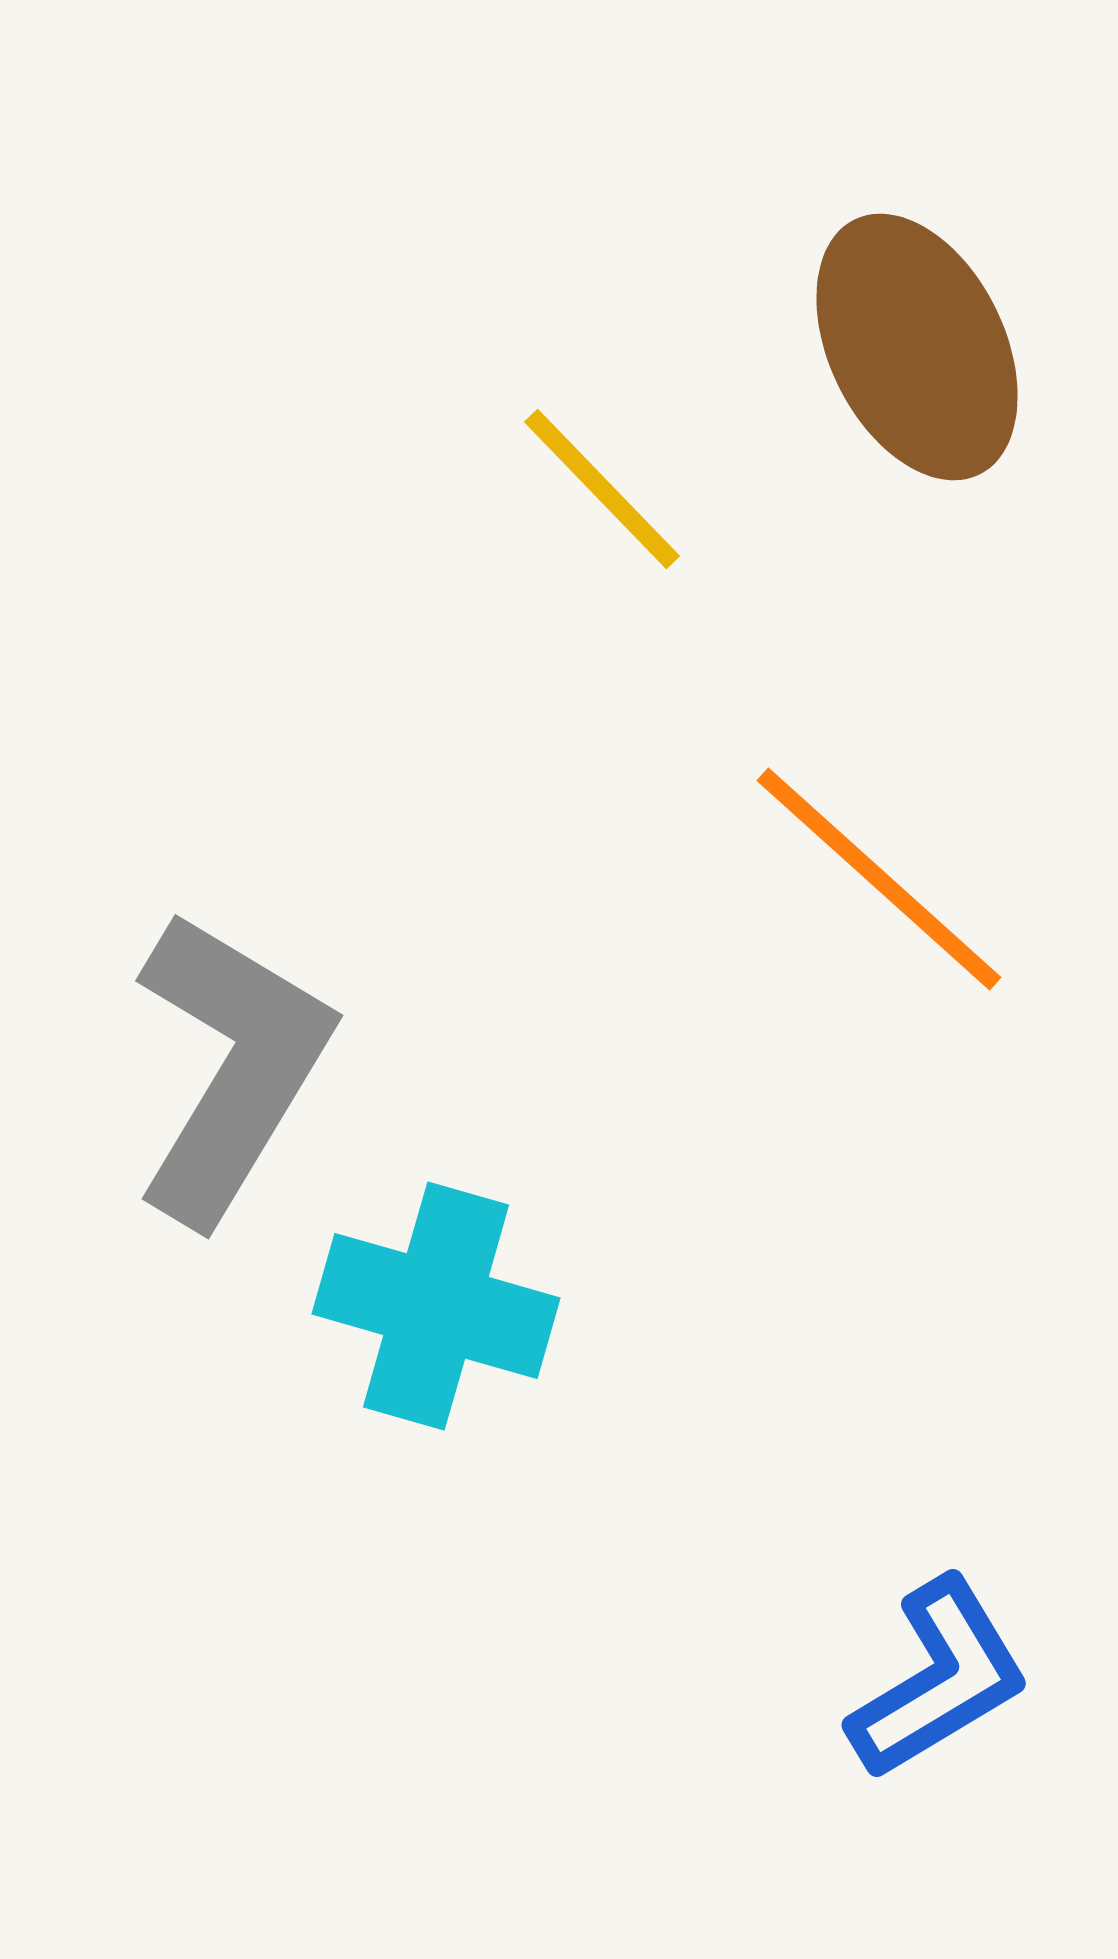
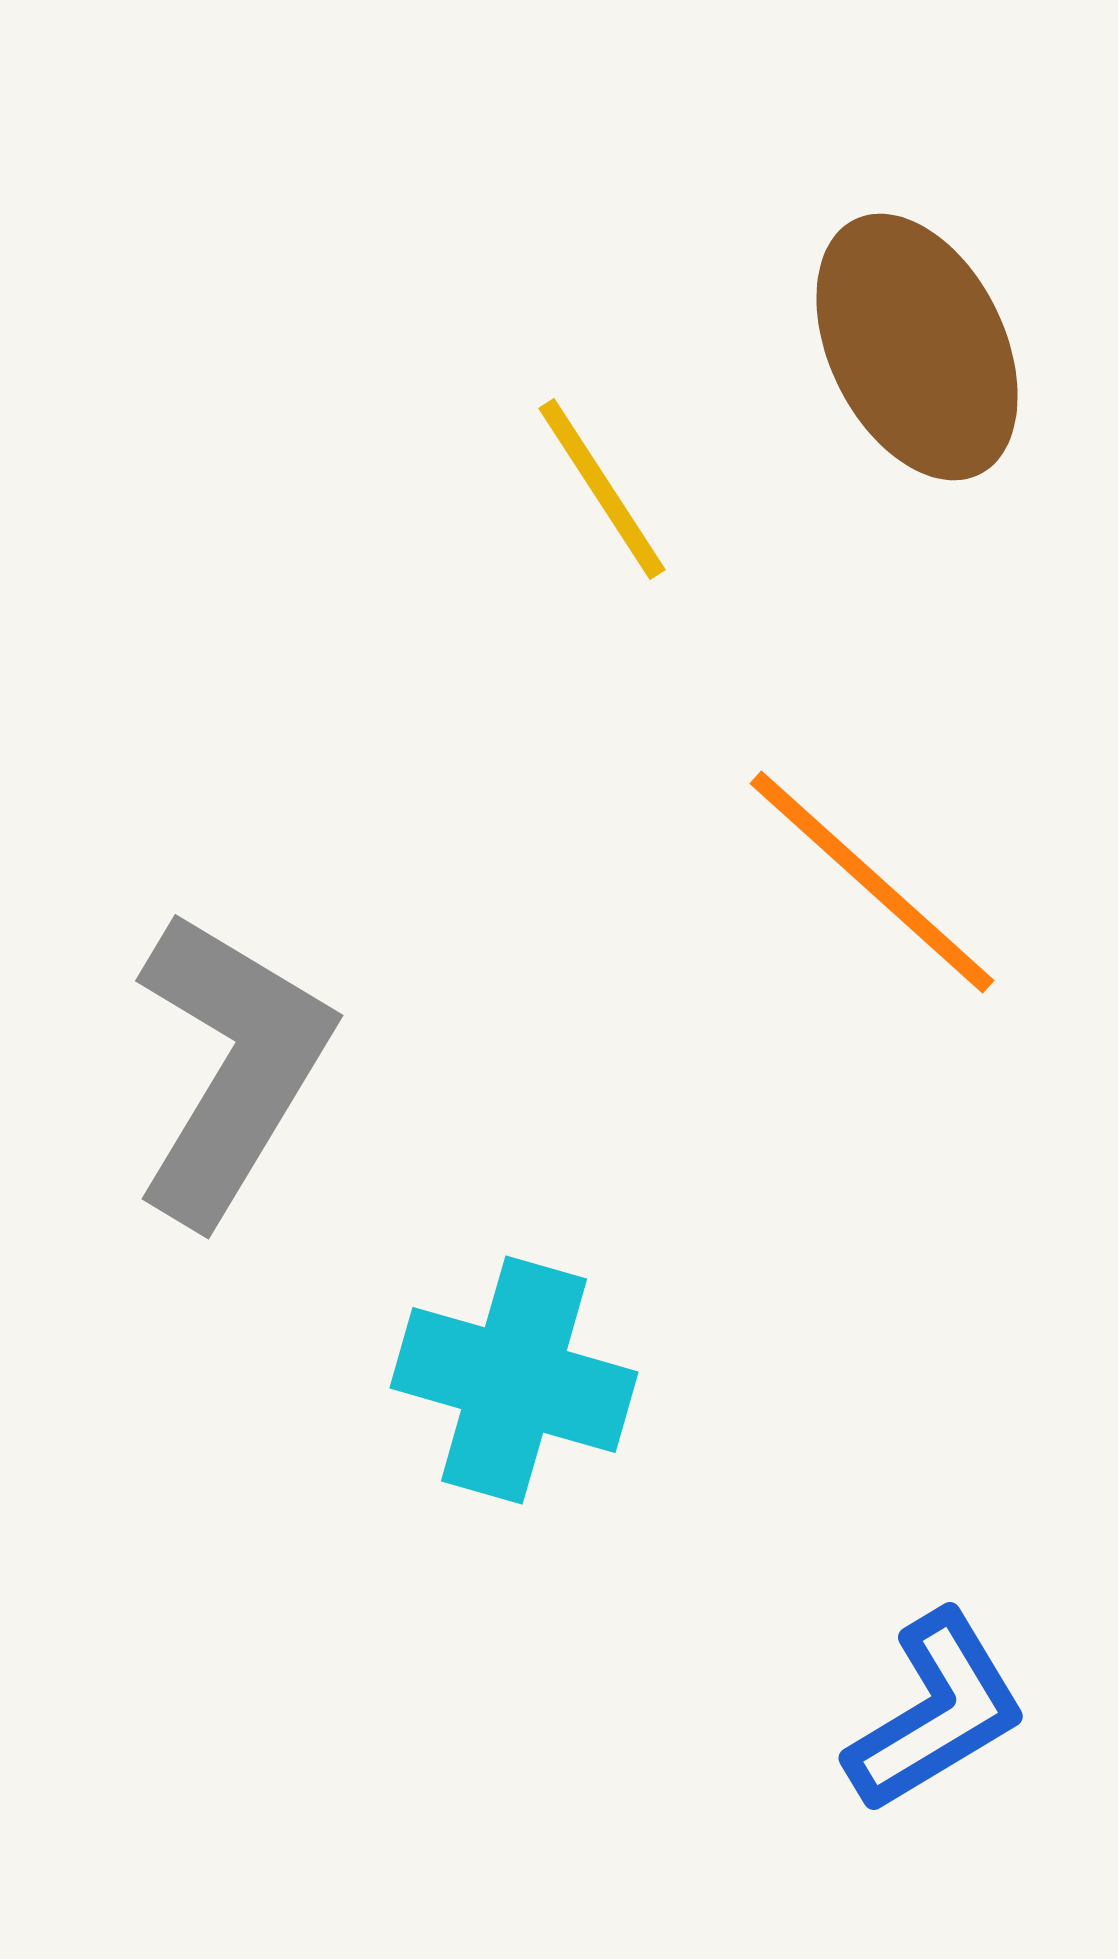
yellow line: rotated 11 degrees clockwise
orange line: moved 7 px left, 3 px down
cyan cross: moved 78 px right, 74 px down
blue L-shape: moved 3 px left, 33 px down
